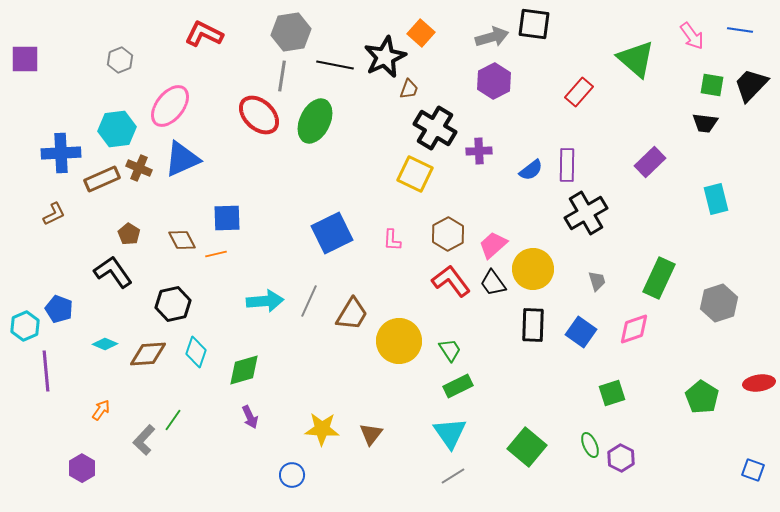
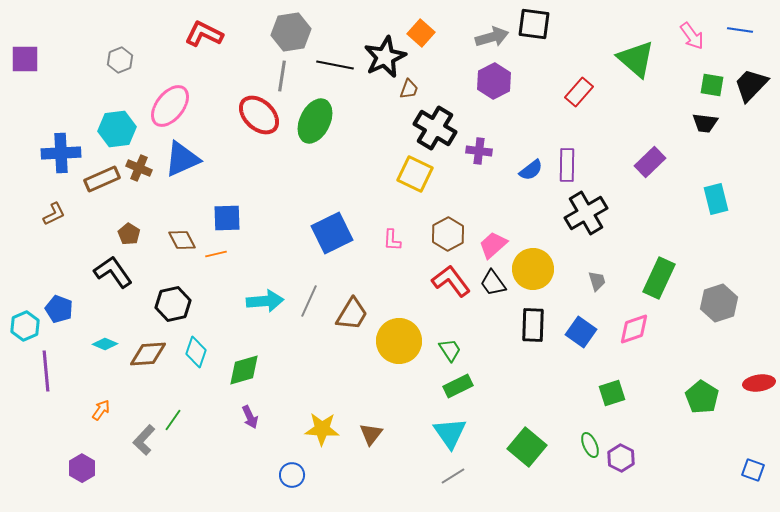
purple cross at (479, 151): rotated 10 degrees clockwise
